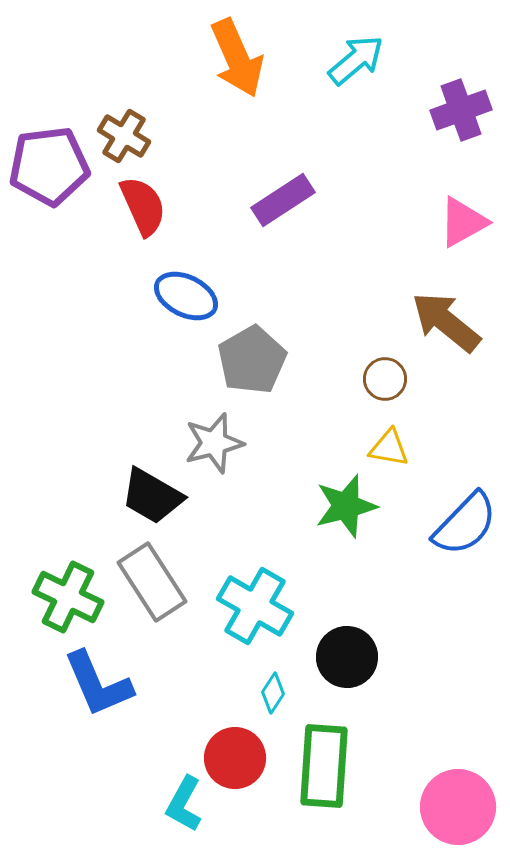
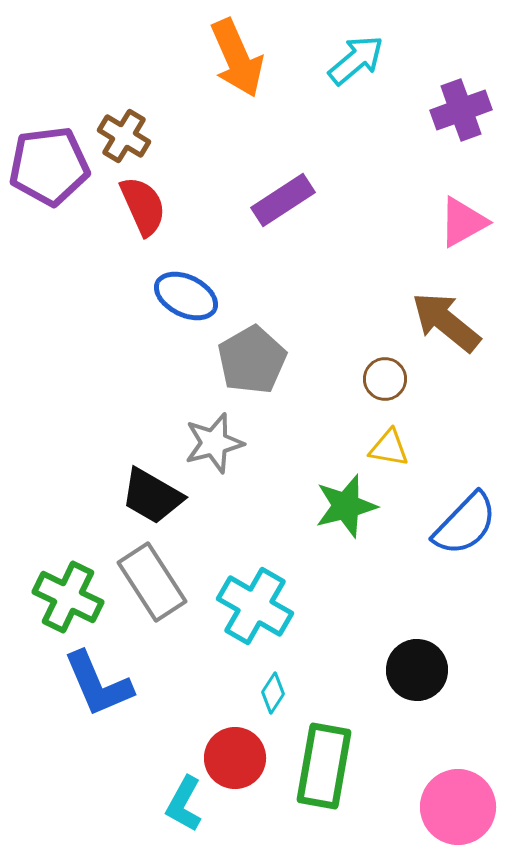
black circle: moved 70 px right, 13 px down
green rectangle: rotated 6 degrees clockwise
